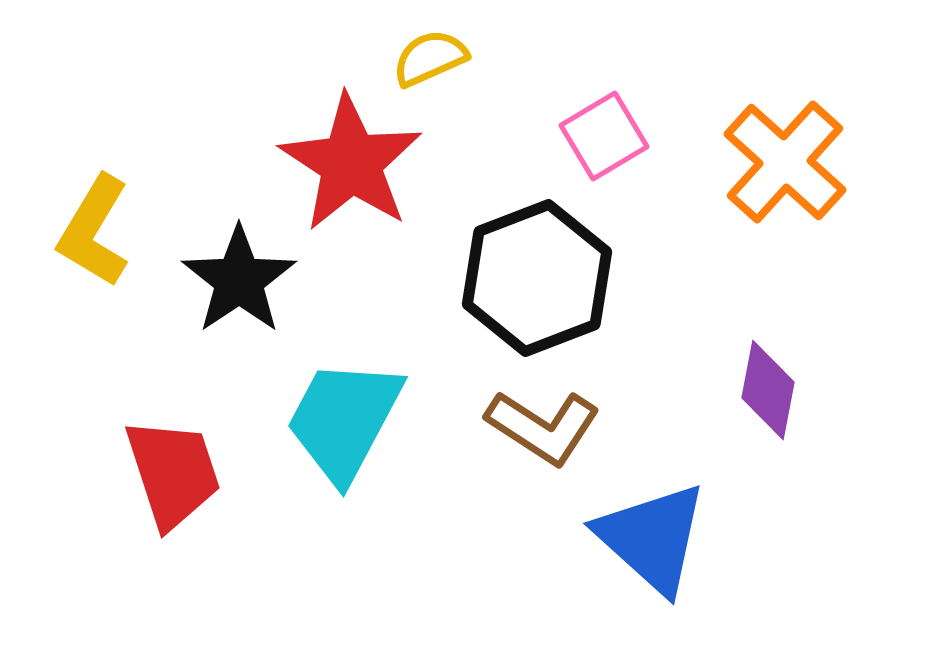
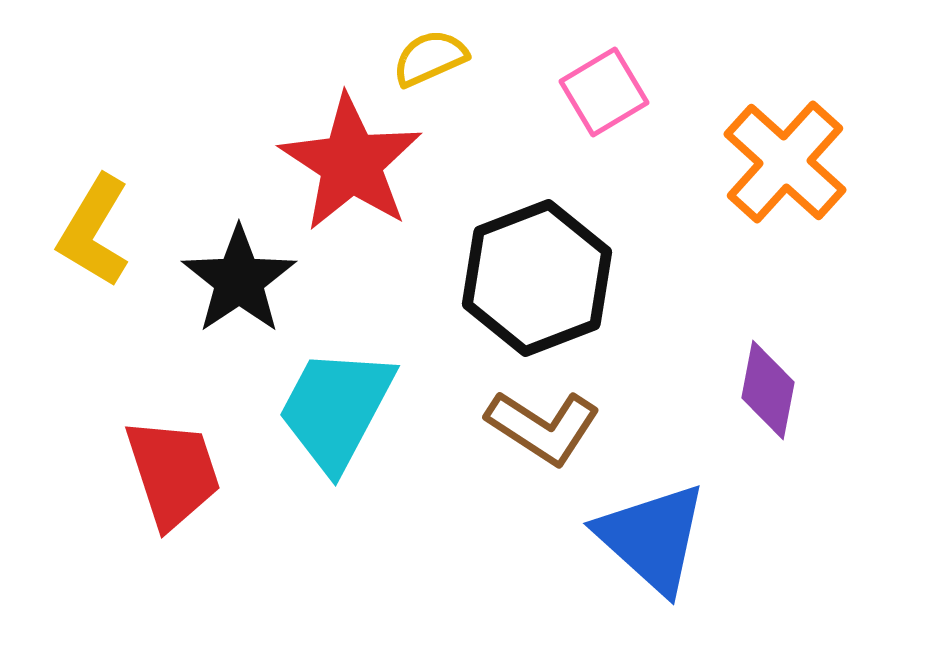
pink square: moved 44 px up
cyan trapezoid: moved 8 px left, 11 px up
